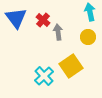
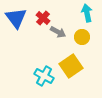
cyan arrow: moved 3 px left, 1 px down
red cross: moved 2 px up
gray arrow: rotated 126 degrees clockwise
yellow circle: moved 6 px left
cyan cross: rotated 18 degrees counterclockwise
